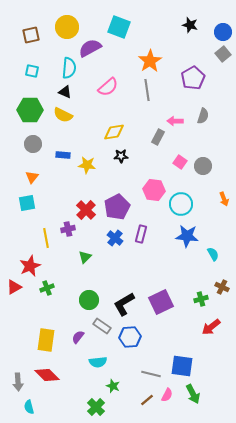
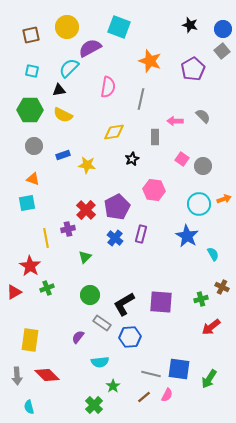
blue circle at (223, 32): moved 3 px up
gray square at (223, 54): moved 1 px left, 3 px up
orange star at (150, 61): rotated 20 degrees counterclockwise
cyan semicircle at (69, 68): rotated 140 degrees counterclockwise
purple pentagon at (193, 78): moved 9 px up
pink semicircle at (108, 87): rotated 40 degrees counterclockwise
gray line at (147, 90): moved 6 px left, 9 px down; rotated 20 degrees clockwise
black triangle at (65, 92): moved 6 px left, 2 px up; rotated 32 degrees counterclockwise
gray semicircle at (203, 116): rotated 63 degrees counterclockwise
gray rectangle at (158, 137): moved 3 px left; rotated 28 degrees counterclockwise
gray circle at (33, 144): moved 1 px right, 2 px down
blue rectangle at (63, 155): rotated 24 degrees counterclockwise
black star at (121, 156): moved 11 px right, 3 px down; rotated 24 degrees counterclockwise
pink square at (180, 162): moved 2 px right, 3 px up
orange triangle at (32, 177): moved 1 px right, 2 px down; rotated 48 degrees counterclockwise
orange arrow at (224, 199): rotated 88 degrees counterclockwise
cyan circle at (181, 204): moved 18 px right
blue star at (187, 236): rotated 25 degrees clockwise
red star at (30, 266): rotated 15 degrees counterclockwise
red triangle at (14, 287): moved 5 px down
green circle at (89, 300): moved 1 px right, 5 px up
purple square at (161, 302): rotated 30 degrees clockwise
gray rectangle at (102, 326): moved 3 px up
yellow rectangle at (46, 340): moved 16 px left
cyan semicircle at (98, 362): moved 2 px right
blue square at (182, 366): moved 3 px left, 3 px down
gray arrow at (18, 382): moved 1 px left, 6 px up
green star at (113, 386): rotated 16 degrees clockwise
green arrow at (193, 394): moved 16 px right, 15 px up; rotated 60 degrees clockwise
brown line at (147, 400): moved 3 px left, 3 px up
green cross at (96, 407): moved 2 px left, 2 px up
